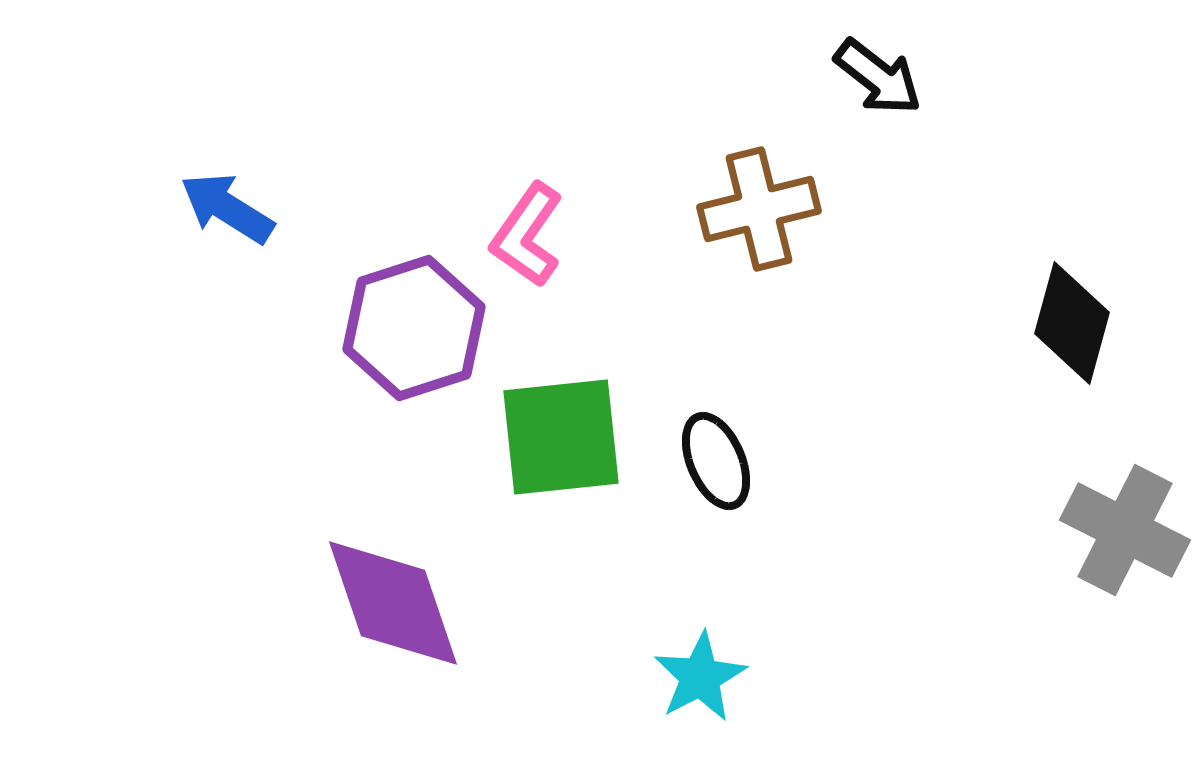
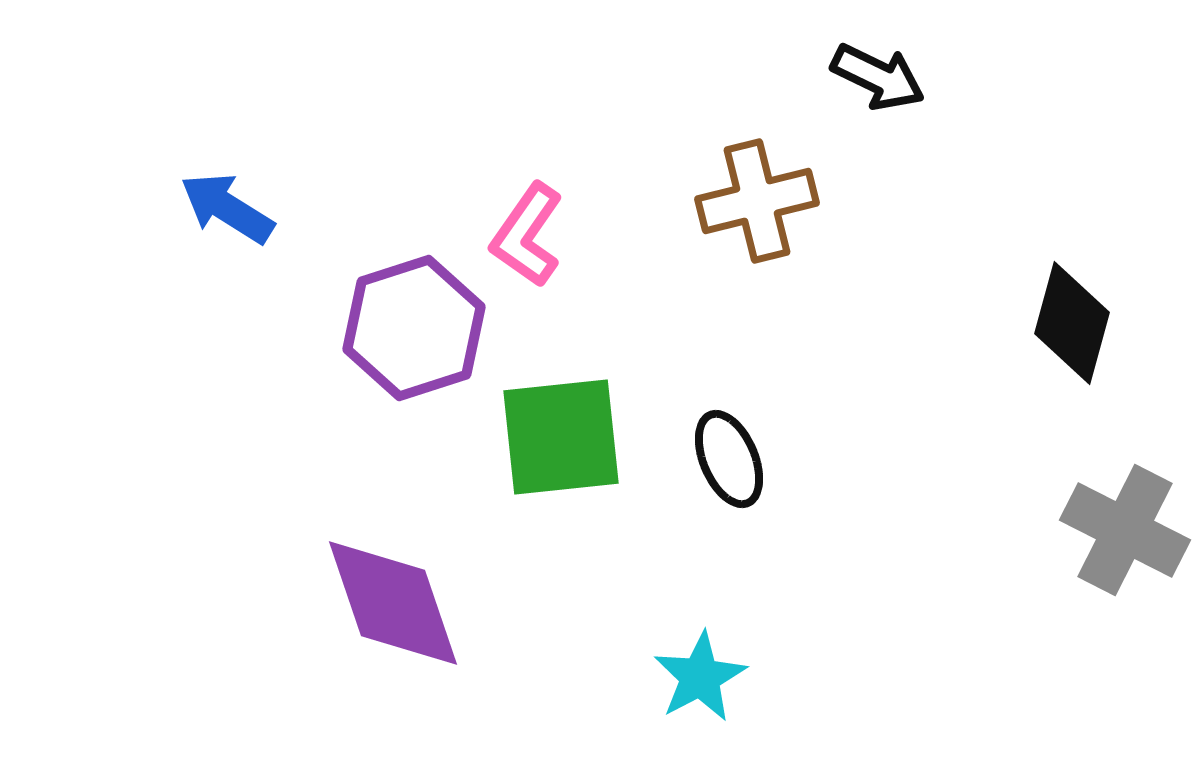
black arrow: rotated 12 degrees counterclockwise
brown cross: moved 2 px left, 8 px up
black ellipse: moved 13 px right, 2 px up
